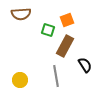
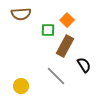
orange square: rotated 24 degrees counterclockwise
green square: rotated 16 degrees counterclockwise
black semicircle: moved 1 px left
gray line: rotated 35 degrees counterclockwise
yellow circle: moved 1 px right, 6 px down
